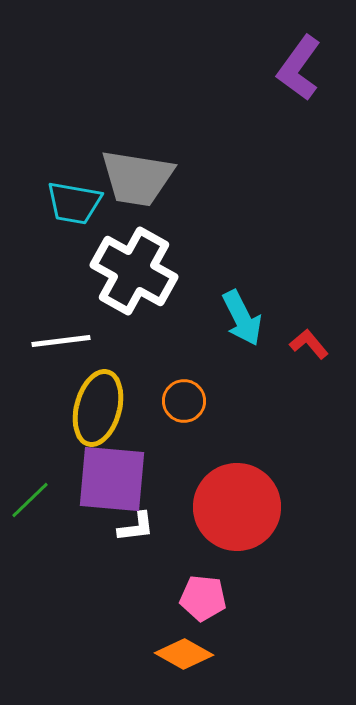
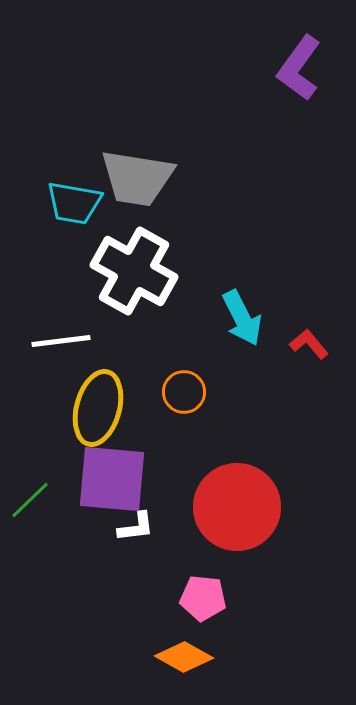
orange circle: moved 9 px up
orange diamond: moved 3 px down
